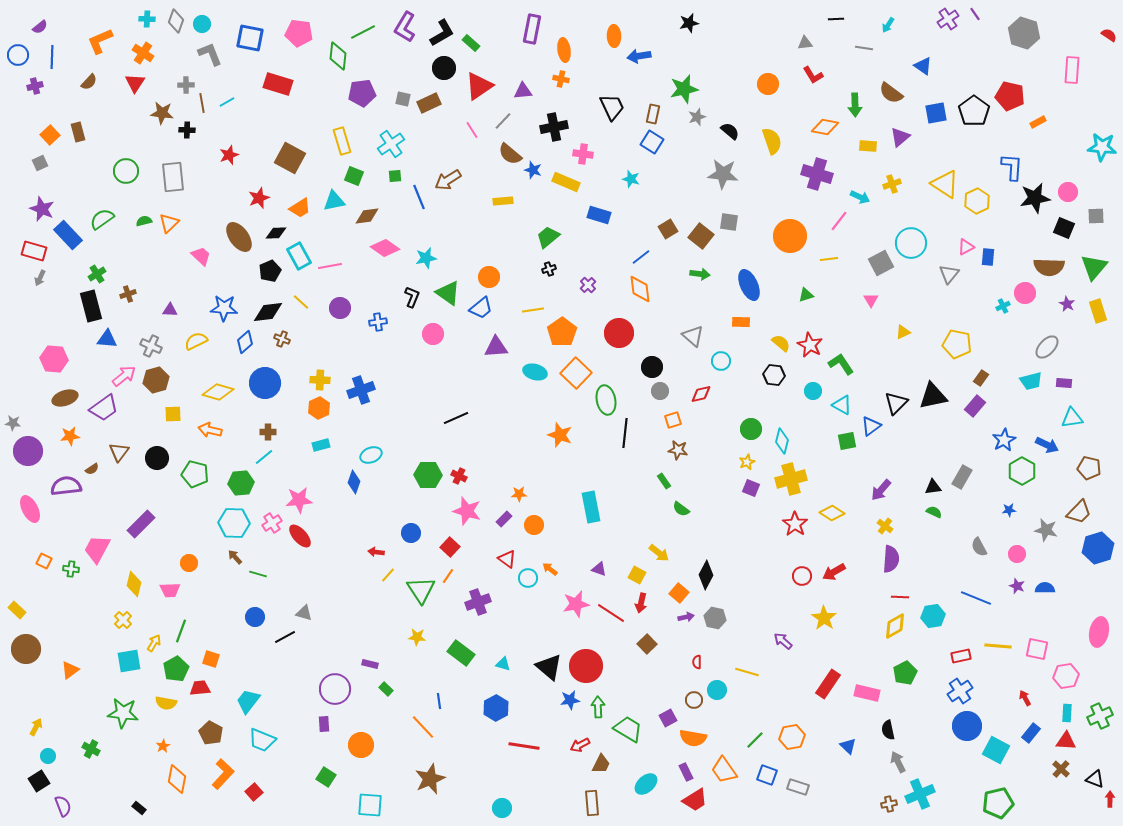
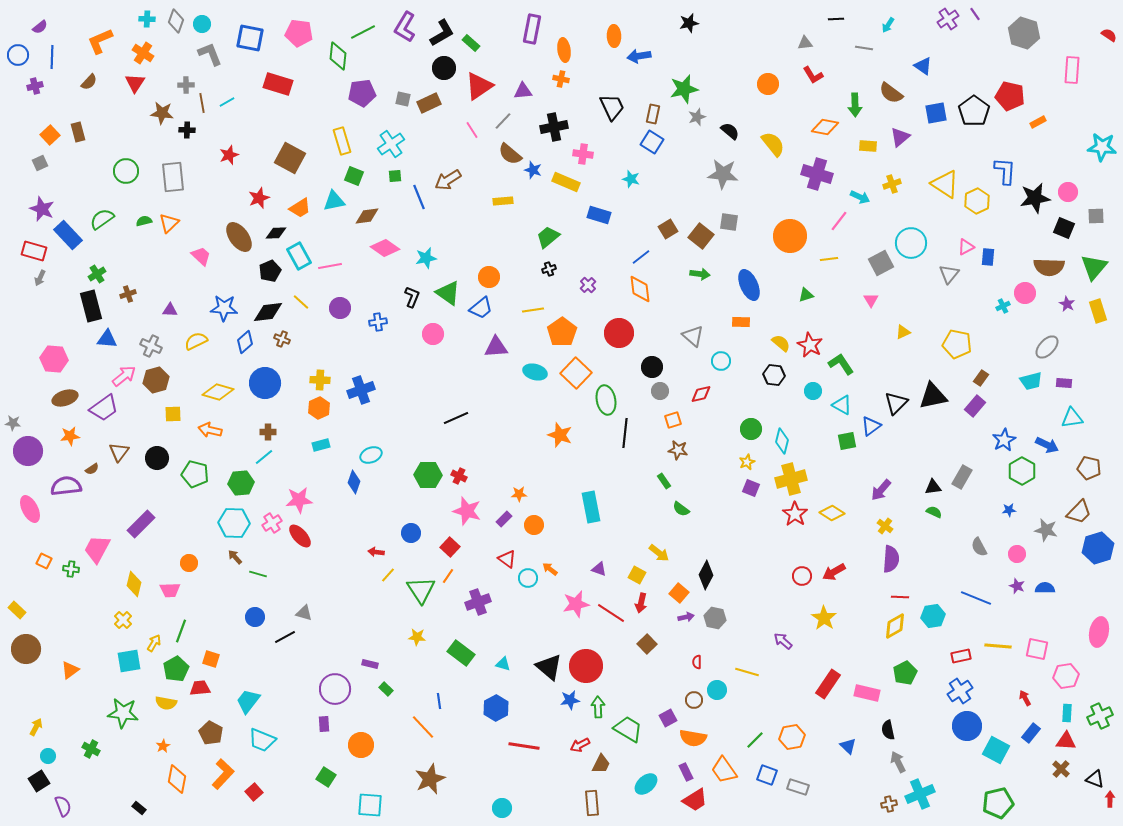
yellow semicircle at (772, 141): moved 1 px right, 3 px down; rotated 20 degrees counterclockwise
blue L-shape at (1012, 167): moved 7 px left, 4 px down
red star at (795, 524): moved 10 px up
